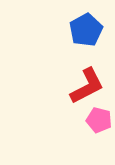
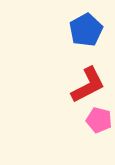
red L-shape: moved 1 px right, 1 px up
